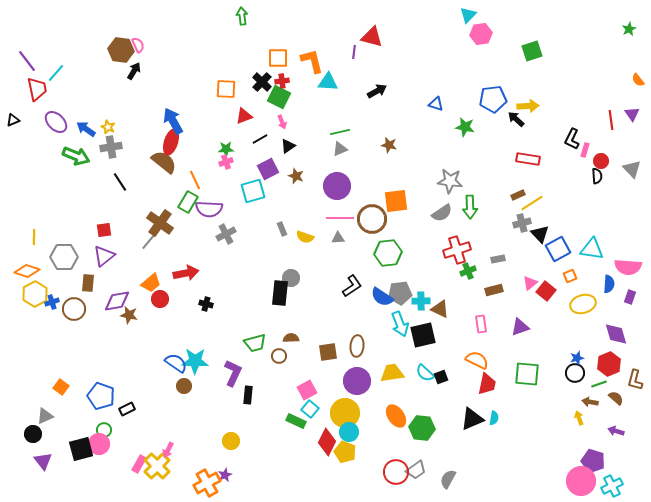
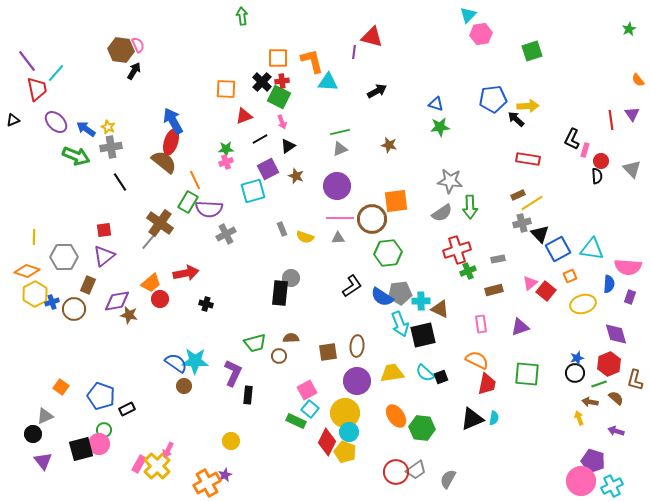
green star at (465, 127): moved 25 px left; rotated 18 degrees counterclockwise
brown rectangle at (88, 283): moved 2 px down; rotated 18 degrees clockwise
